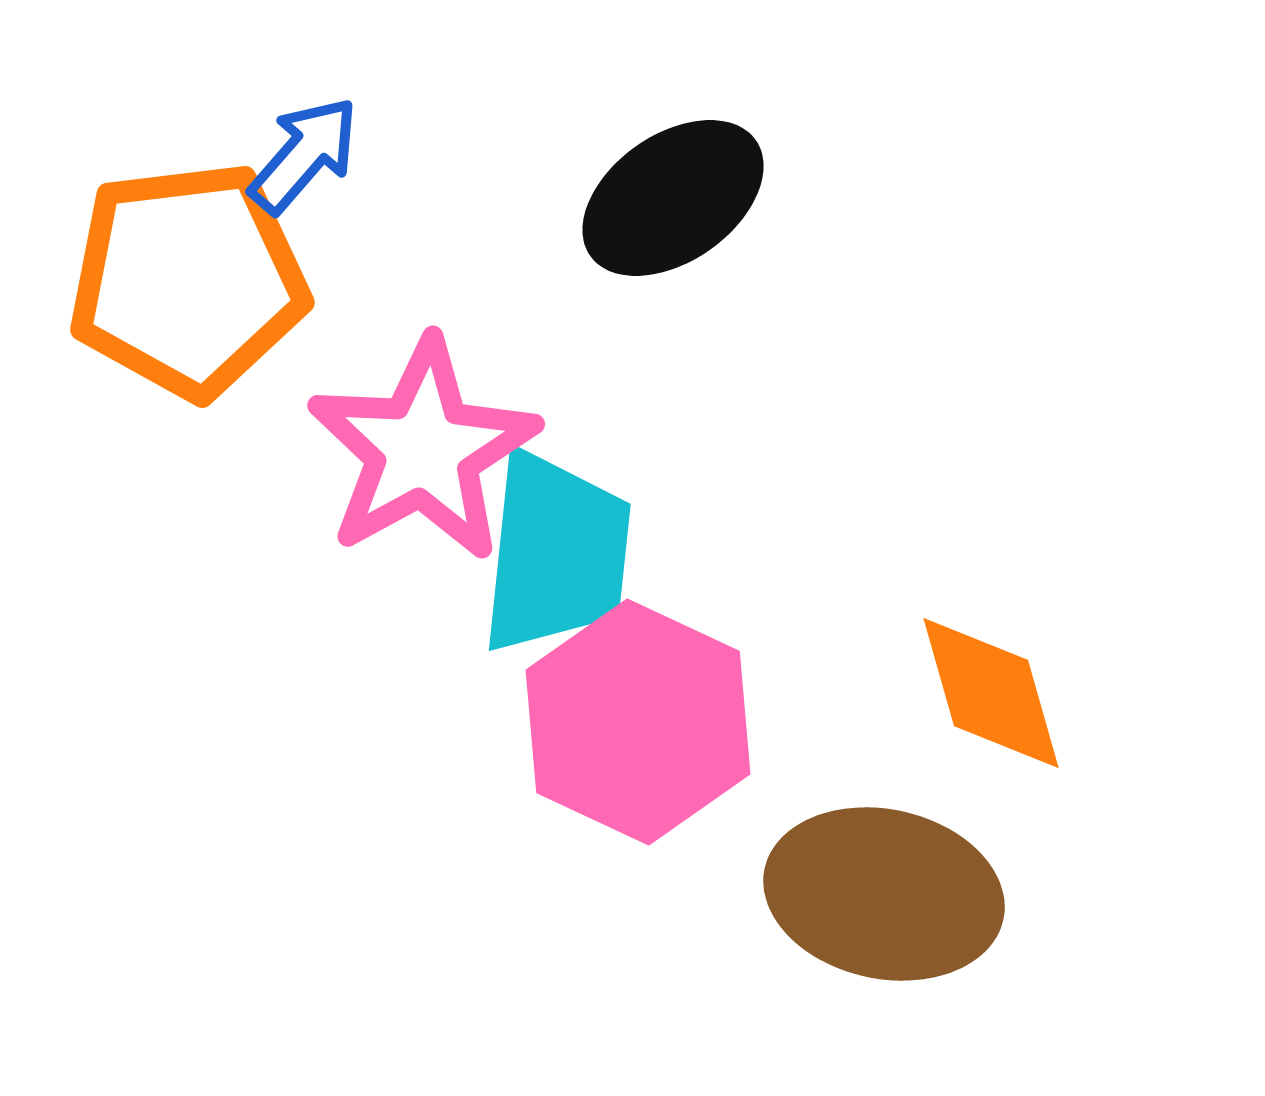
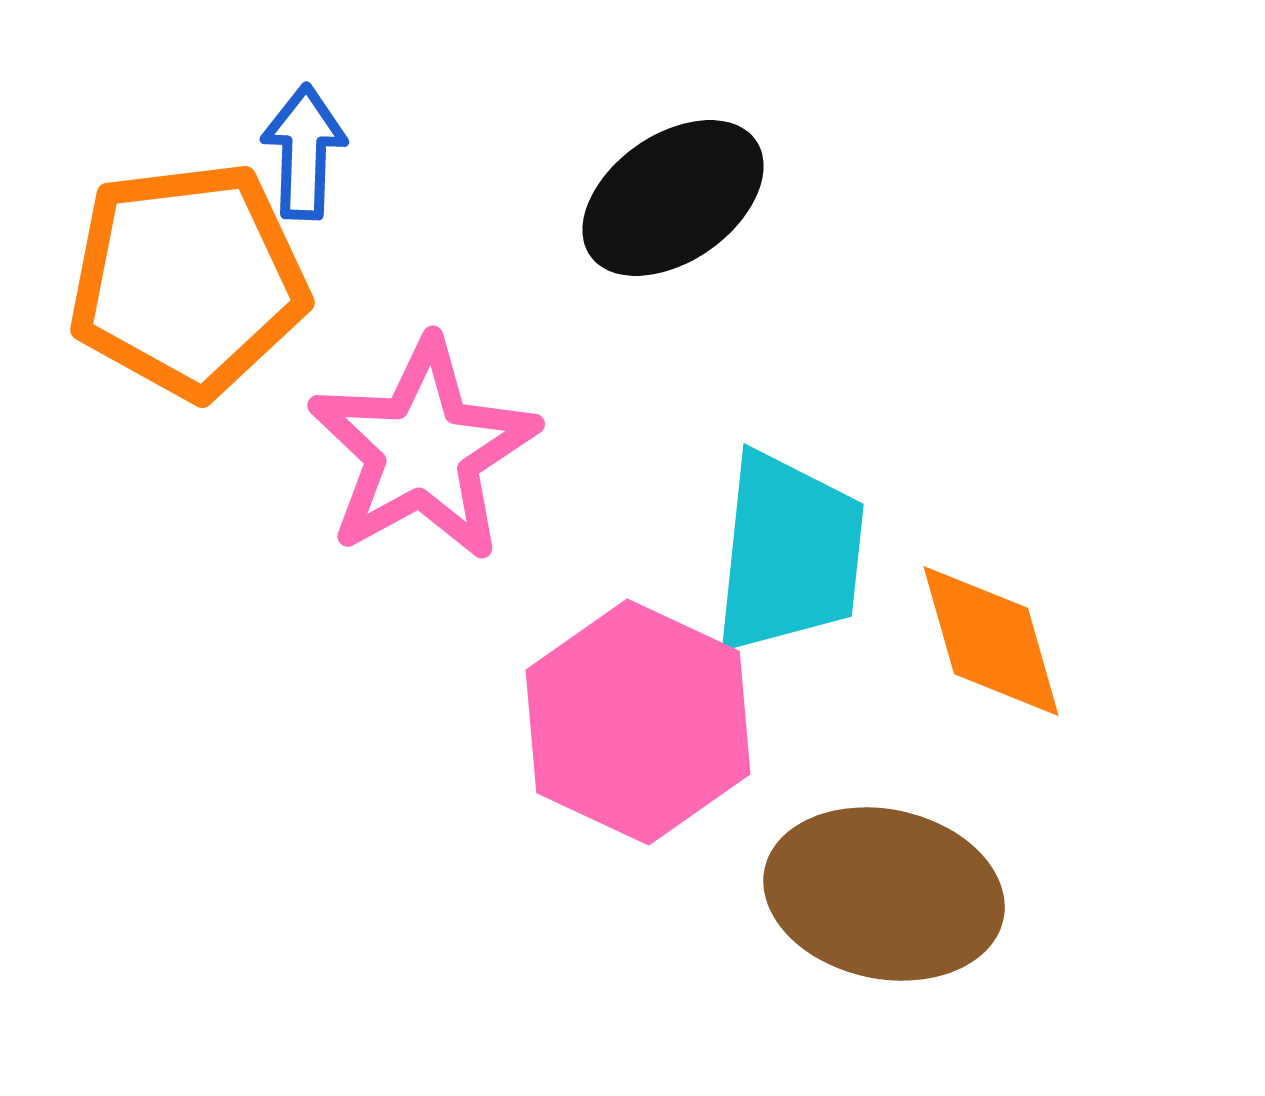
blue arrow: moved 3 px up; rotated 39 degrees counterclockwise
cyan trapezoid: moved 233 px right
orange diamond: moved 52 px up
